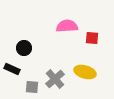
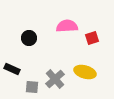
red square: rotated 24 degrees counterclockwise
black circle: moved 5 px right, 10 px up
